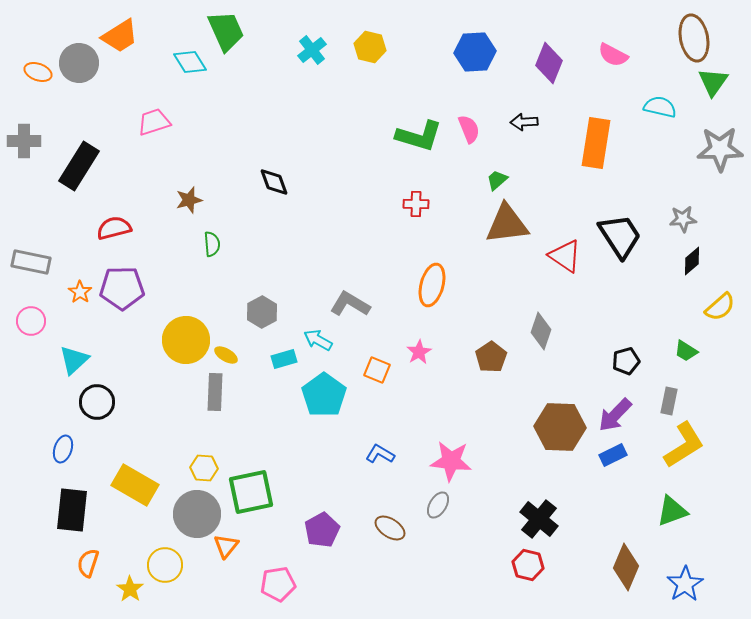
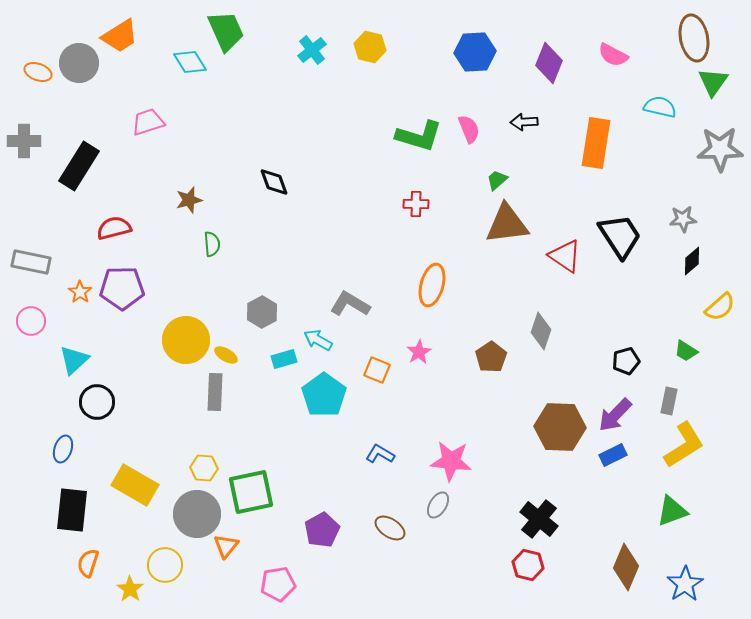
pink trapezoid at (154, 122): moved 6 px left
